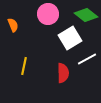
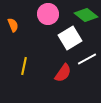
red semicircle: rotated 36 degrees clockwise
